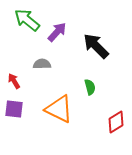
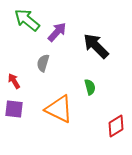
gray semicircle: moved 1 px right, 1 px up; rotated 72 degrees counterclockwise
red diamond: moved 4 px down
